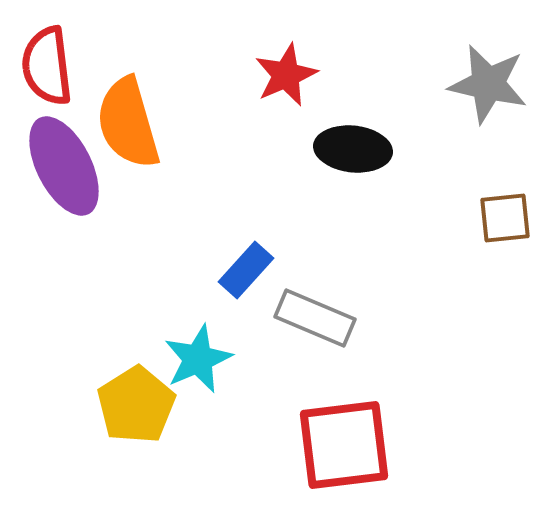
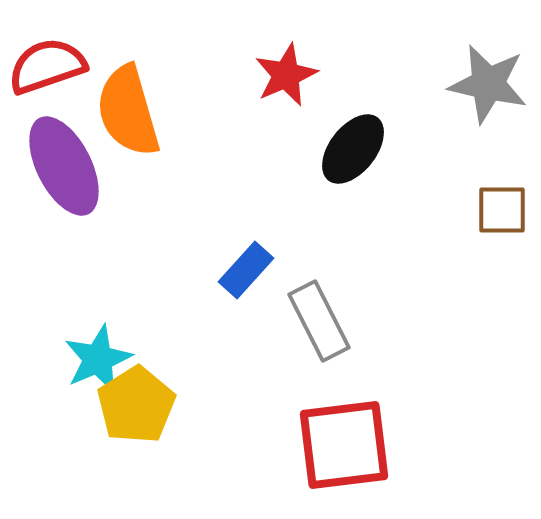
red semicircle: rotated 78 degrees clockwise
orange semicircle: moved 12 px up
black ellipse: rotated 58 degrees counterclockwise
brown square: moved 3 px left, 8 px up; rotated 6 degrees clockwise
gray rectangle: moved 4 px right, 3 px down; rotated 40 degrees clockwise
cyan star: moved 100 px left
